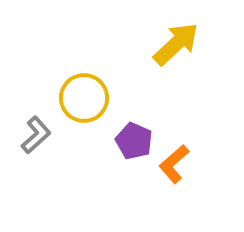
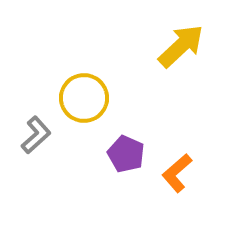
yellow arrow: moved 5 px right, 2 px down
purple pentagon: moved 8 px left, 13 px down
orange L-shape: moved 3 px right, 9 px down
